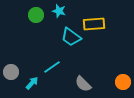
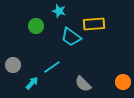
green circle: moved 11 px down
gray circle: moved 2 px right, 7 px up
